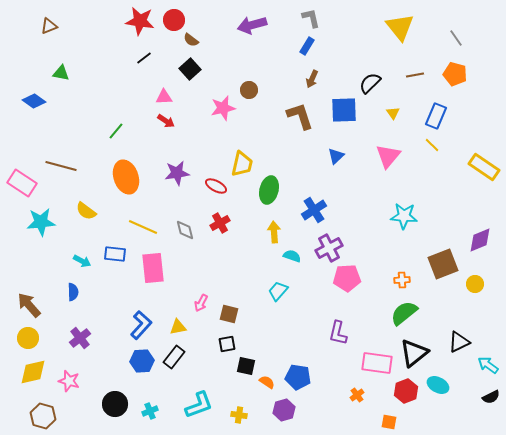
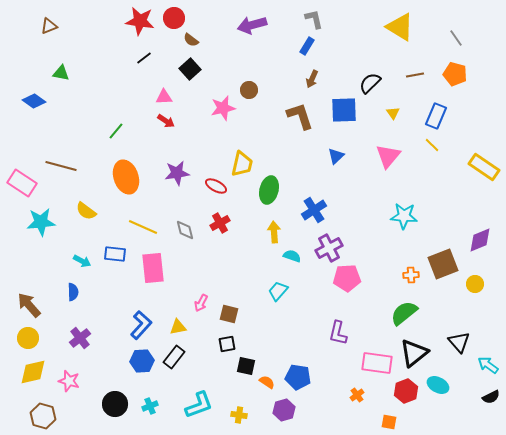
gray L-shape at (311, 18): moved 3 px right, 1 px down
red circle at (174, 20): moved 2 px up
yellow triangle at (400, 27): rotated 20 degrees counterclockwise
orange cross at (402, 280): moved 9 px right, 5 px up
black triangle at (459, 342): rotated 45 degrees counterclockwise
cyan cross at (150, 411): moved 5 px up
